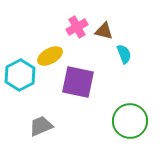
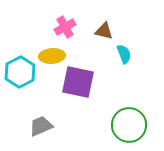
pink cross: moved 12 px left
yellow ellipse: moved 2 px right; rotated 25 degrees clockwise
cyan hexagon: moved 3 px up
green circle: moved 1 px left, 4 px down
